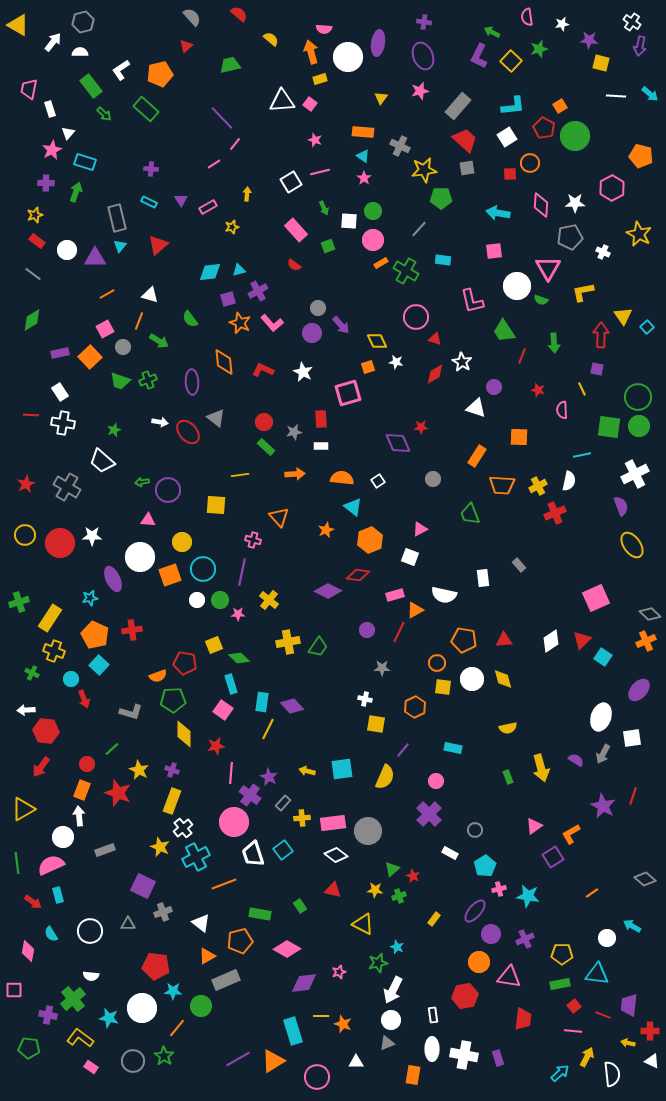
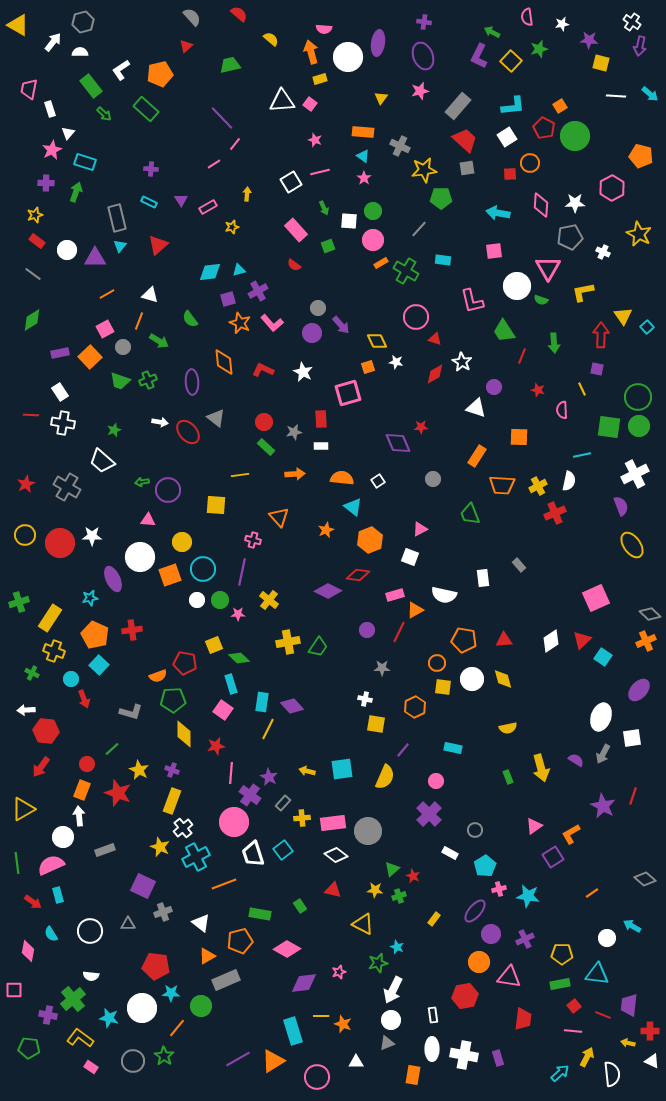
cyan star at (173, 991): moved 2 px left, 2 px down
